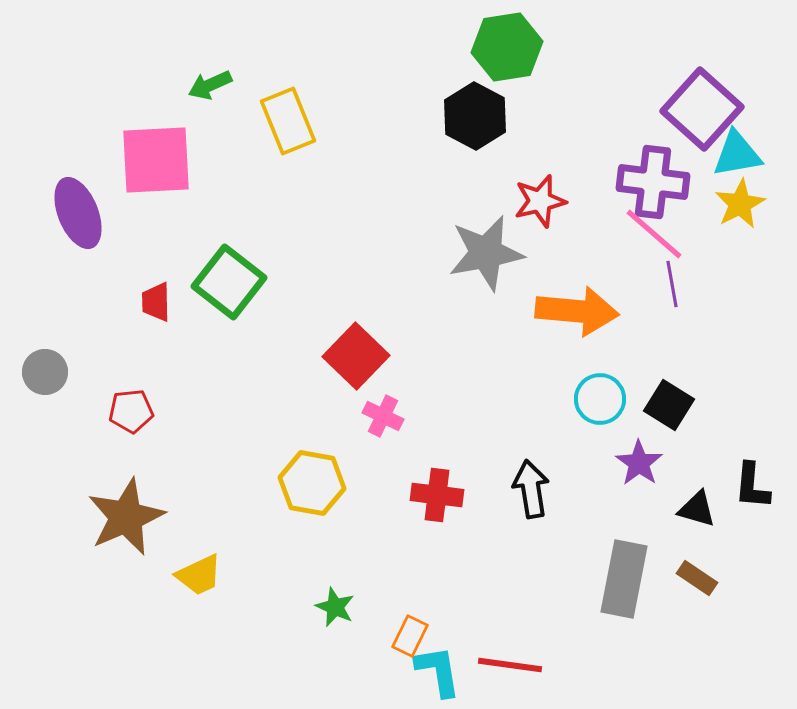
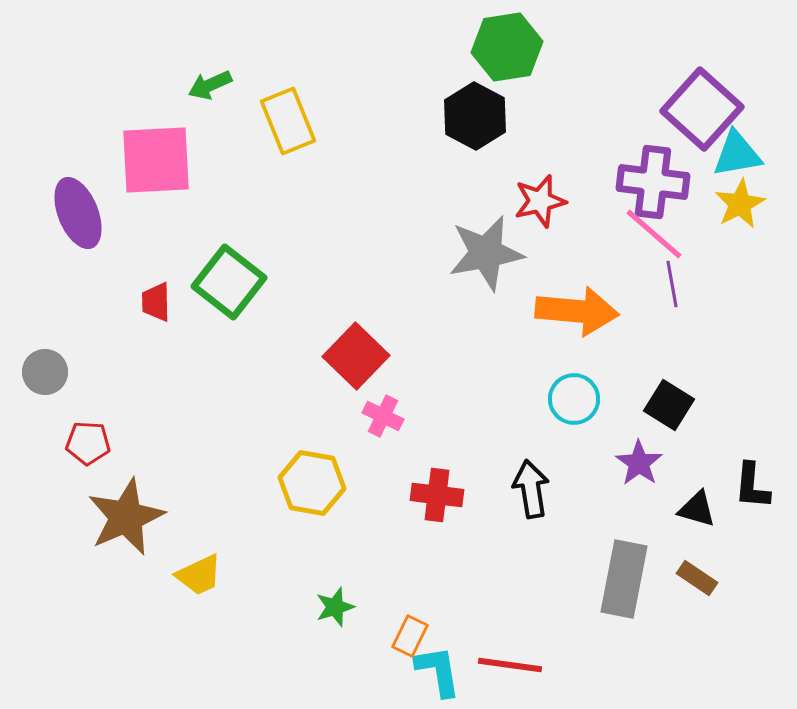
cyan circle: moved 26 px left
red pentagon: moved 43 px left, 32 px down; rotated 9 degrees clockwise
green star: rotated 30 degrees clockwise
